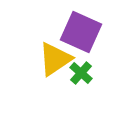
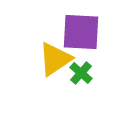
purple square: rotated 21 degrees counterclockwise
